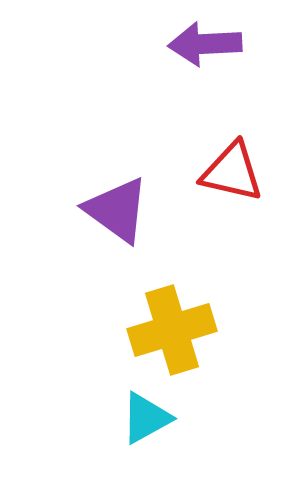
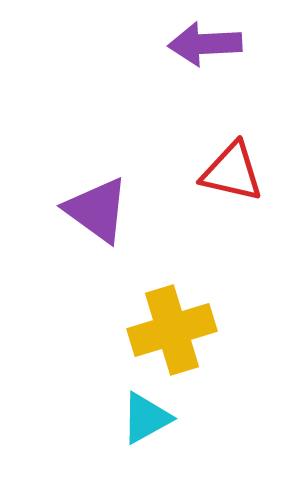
purple triangle: moved 20 px left
